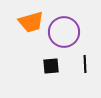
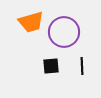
black line: moved 3 px left, 2 px down
